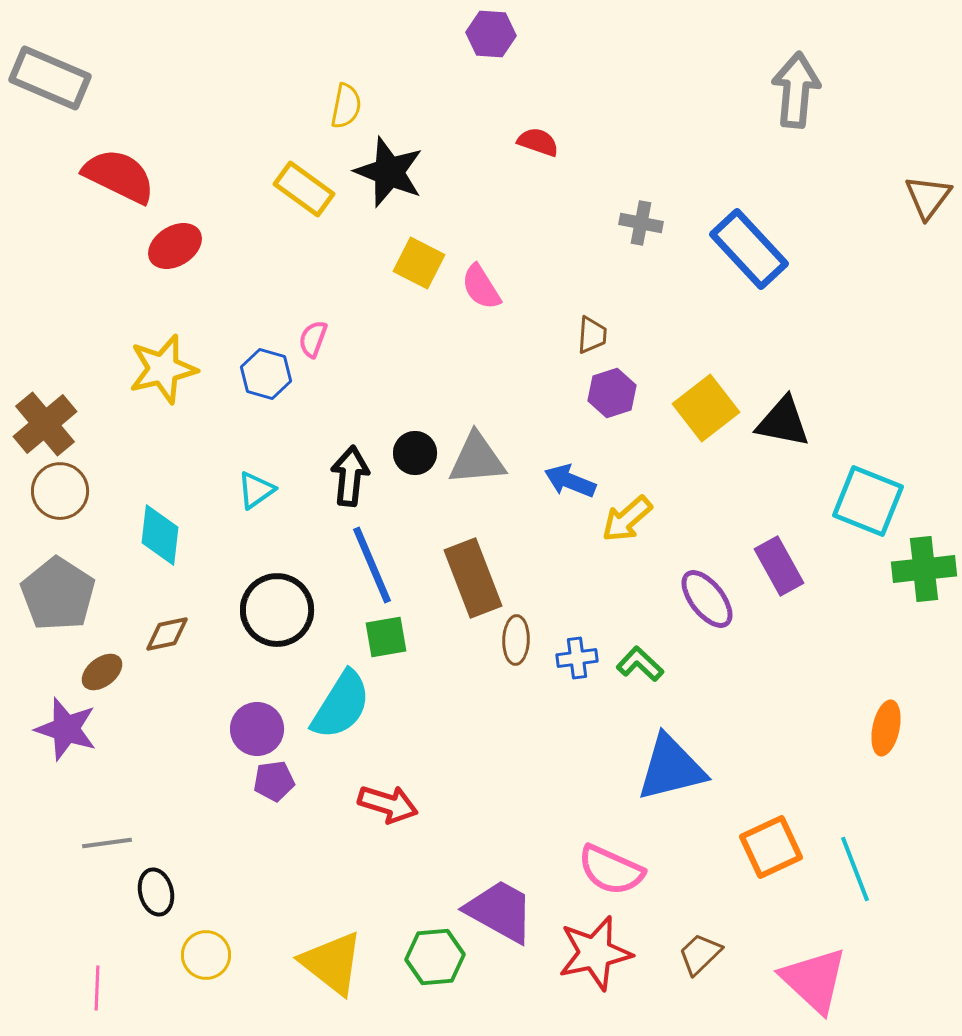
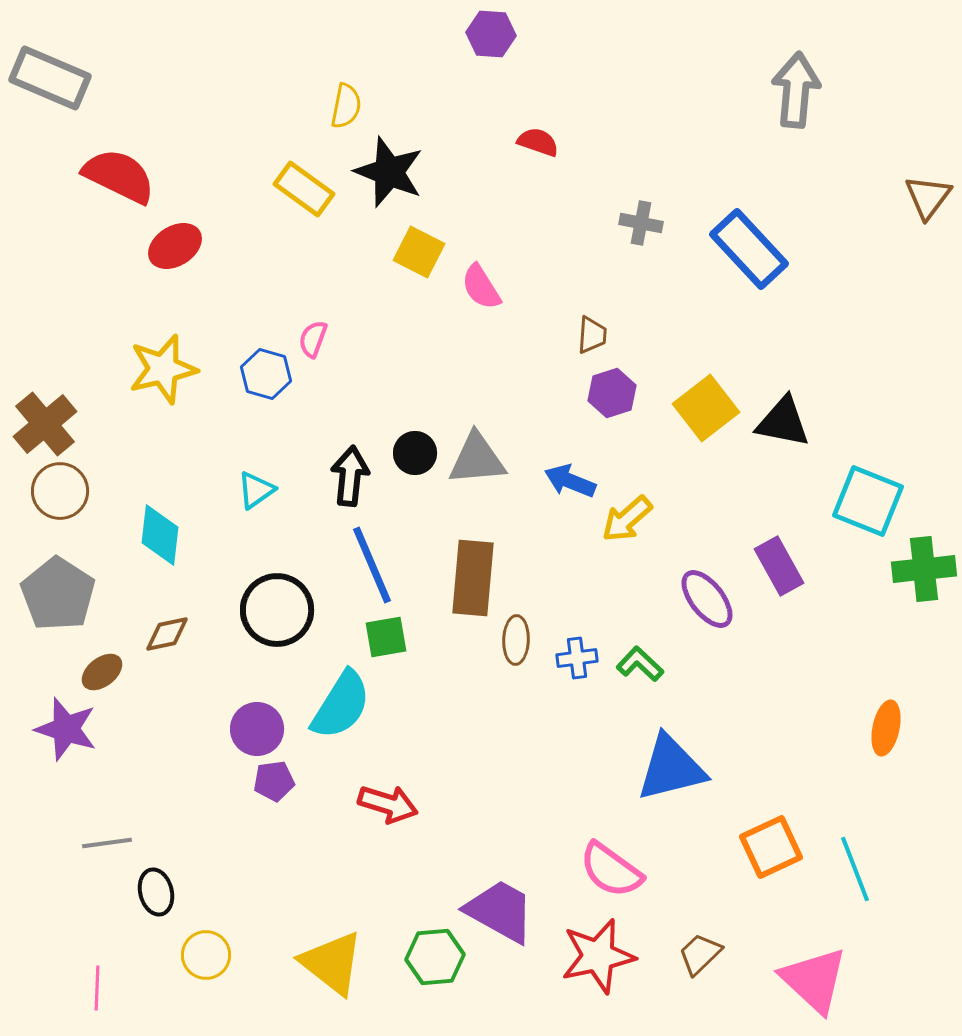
yellow square at (419, 263): moved 11 px up
brown rectangle at (473, 578): rotated 26 degrees clockwise
pink semicircle at (611, 870): rotated 12 degrees clockwise
red star at (595, 953): moved 3 px right, 3 px down
